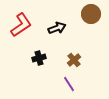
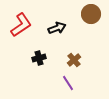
purple line: moved 1 px left, 1 px up
